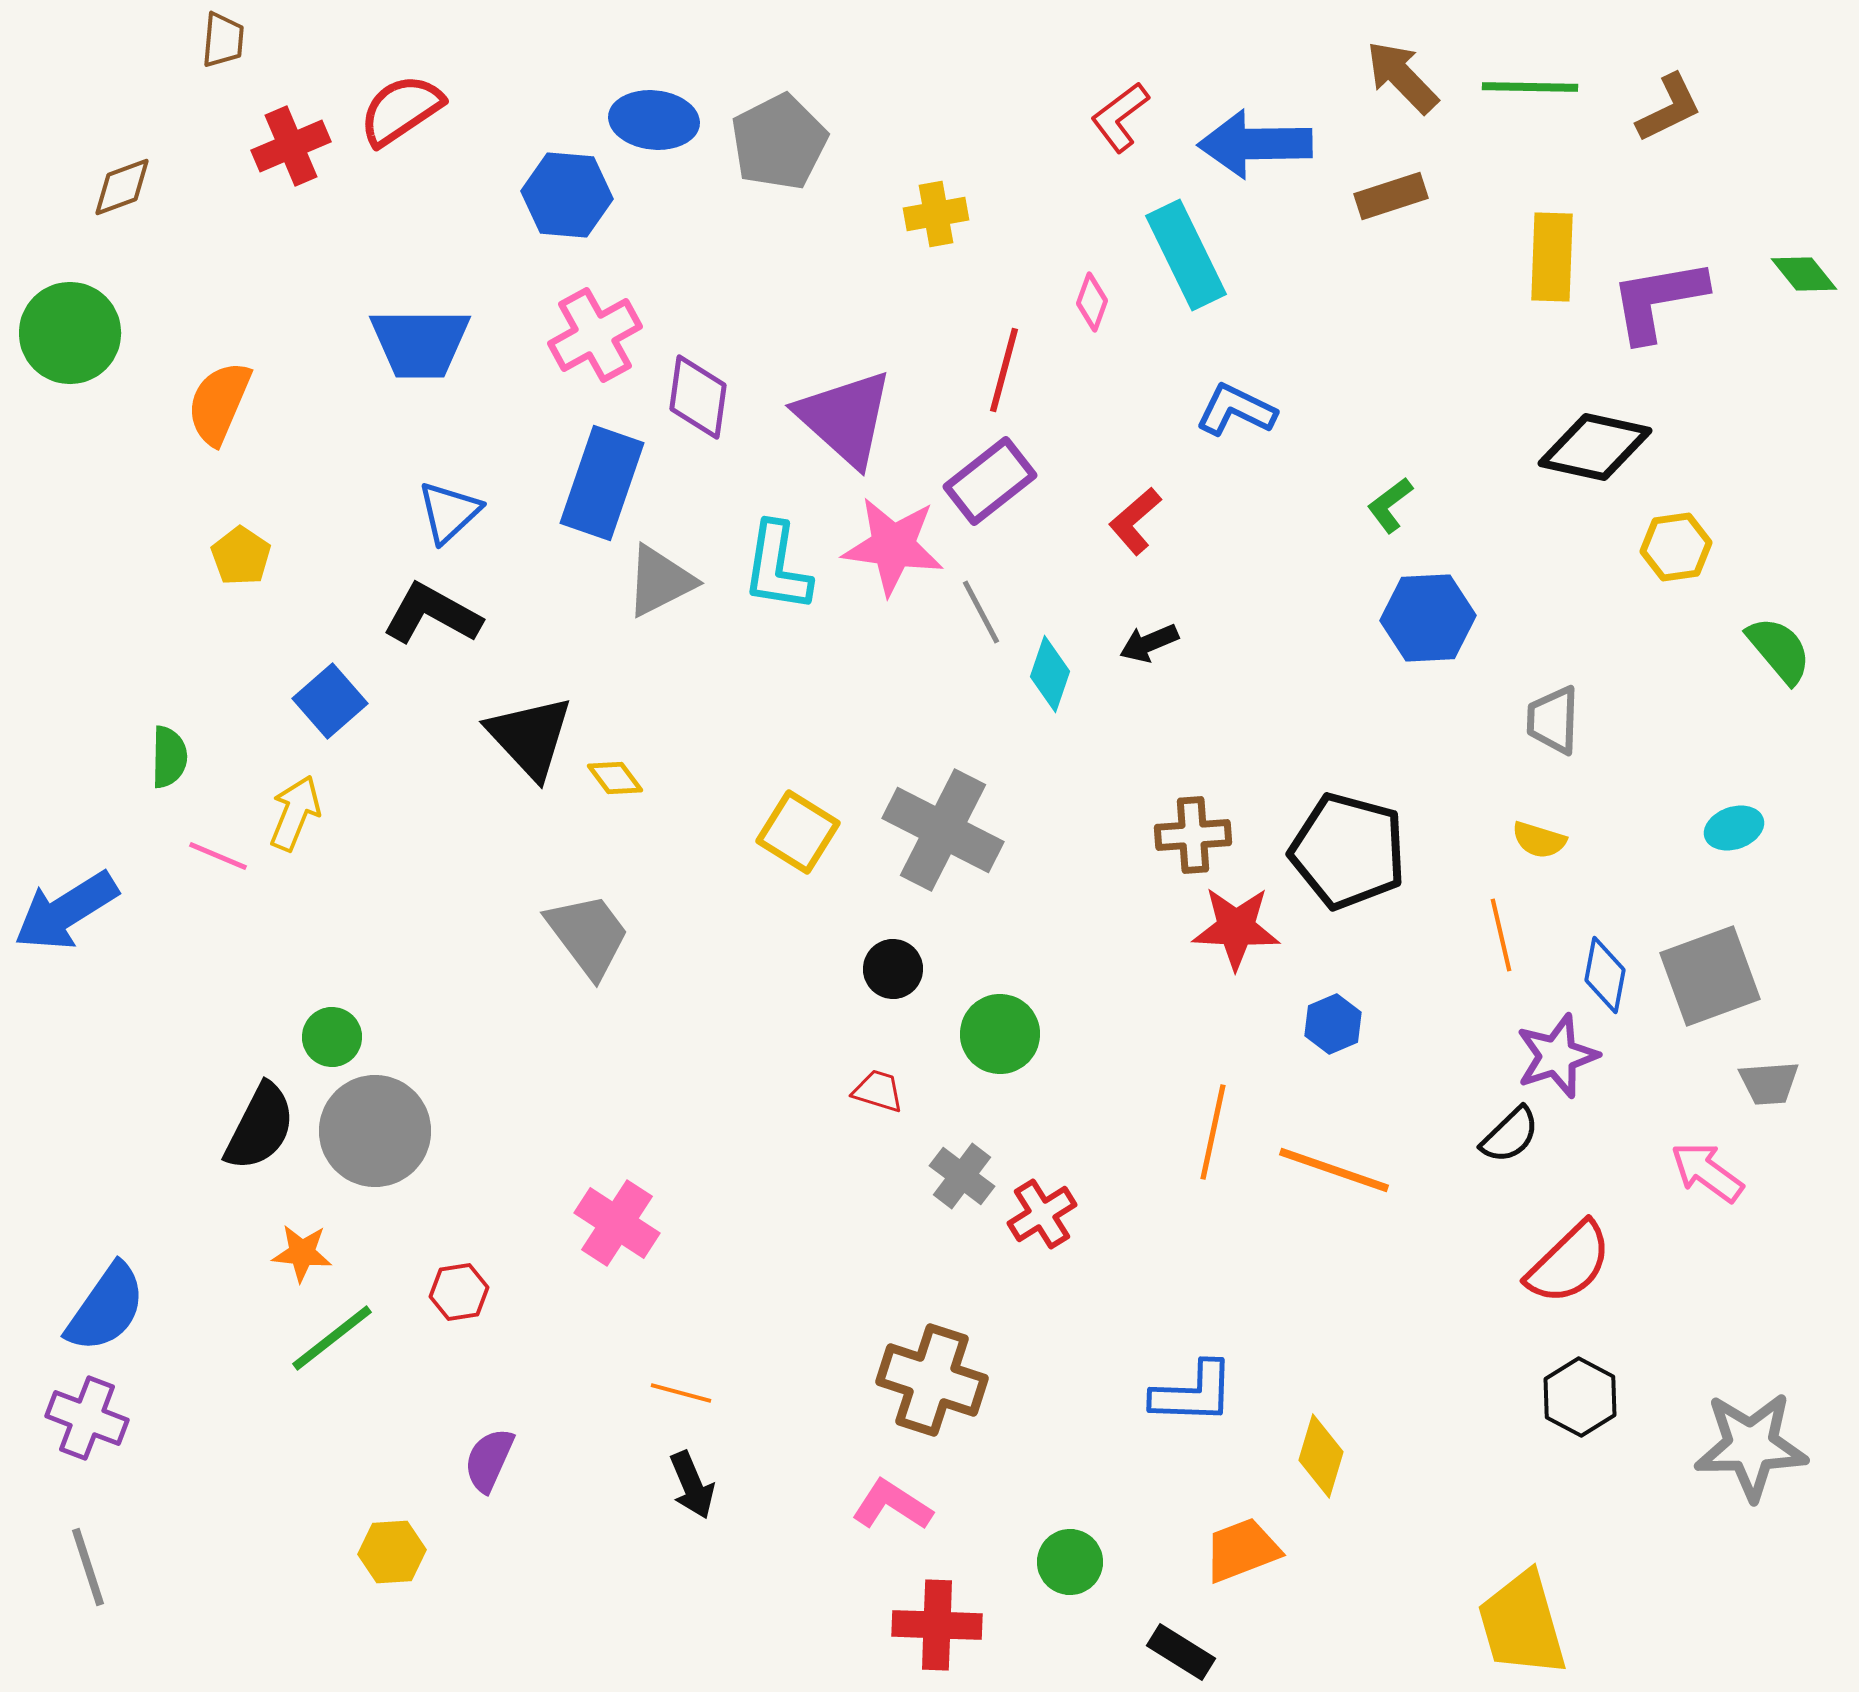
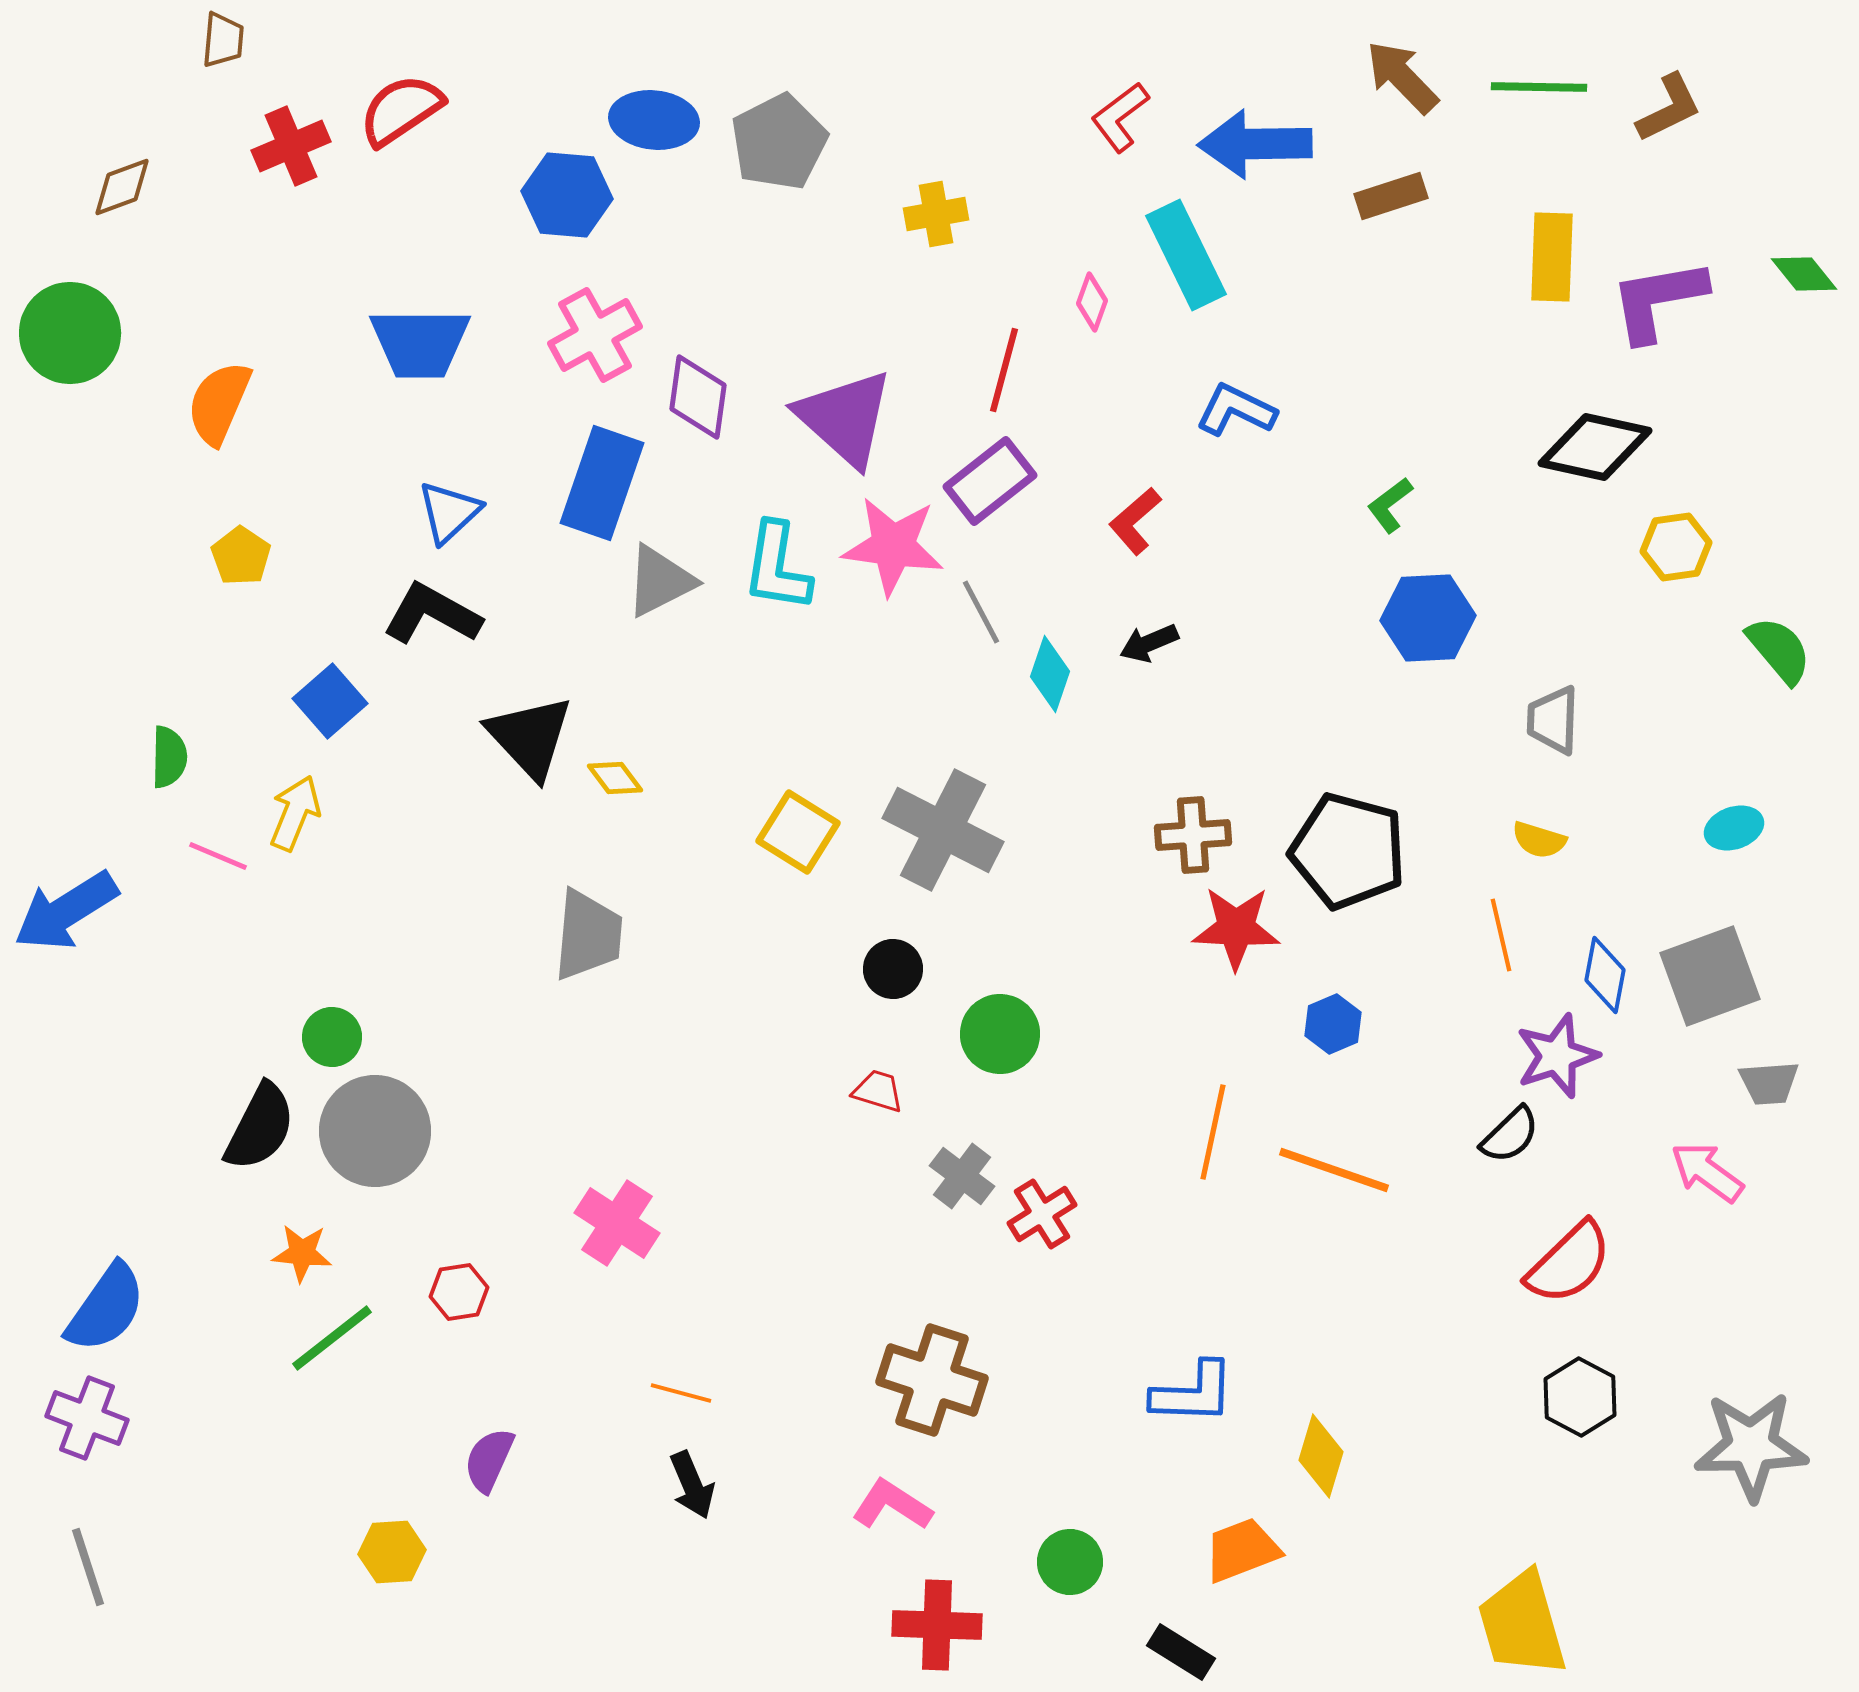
green line at (1530, 87): moved 9 px right
gray trapezoid at (588, 935): rotated 42 degrees clockwise
